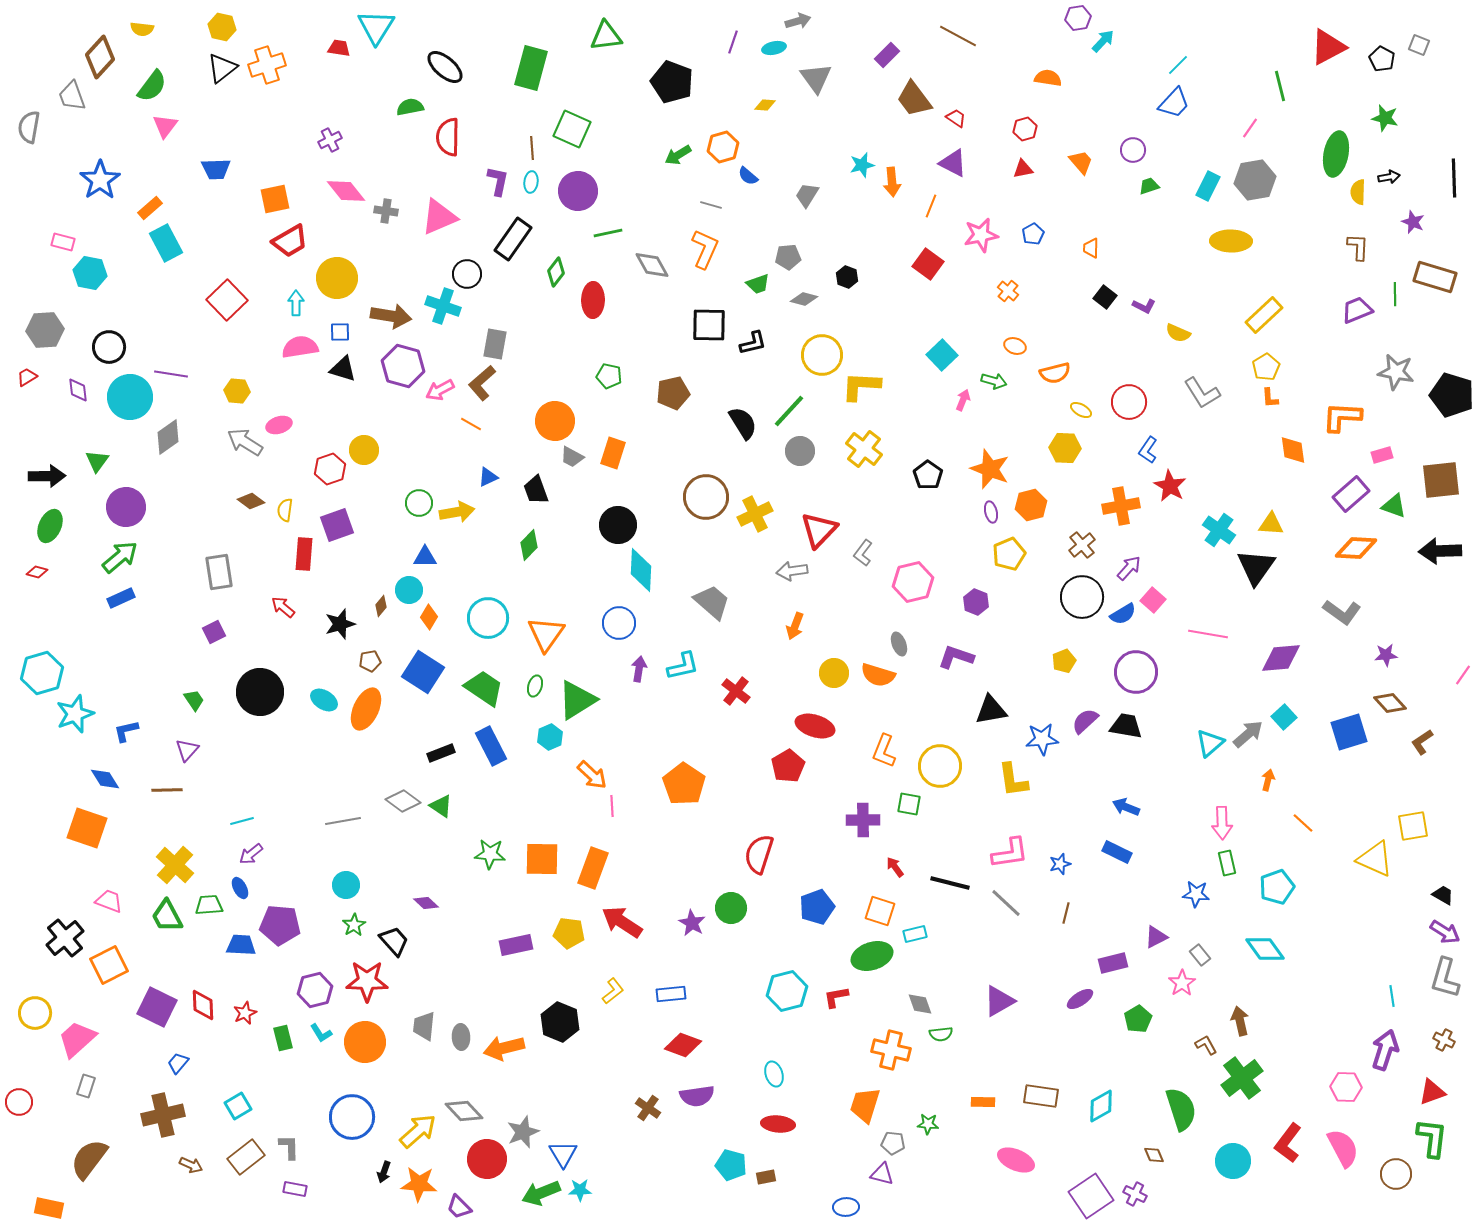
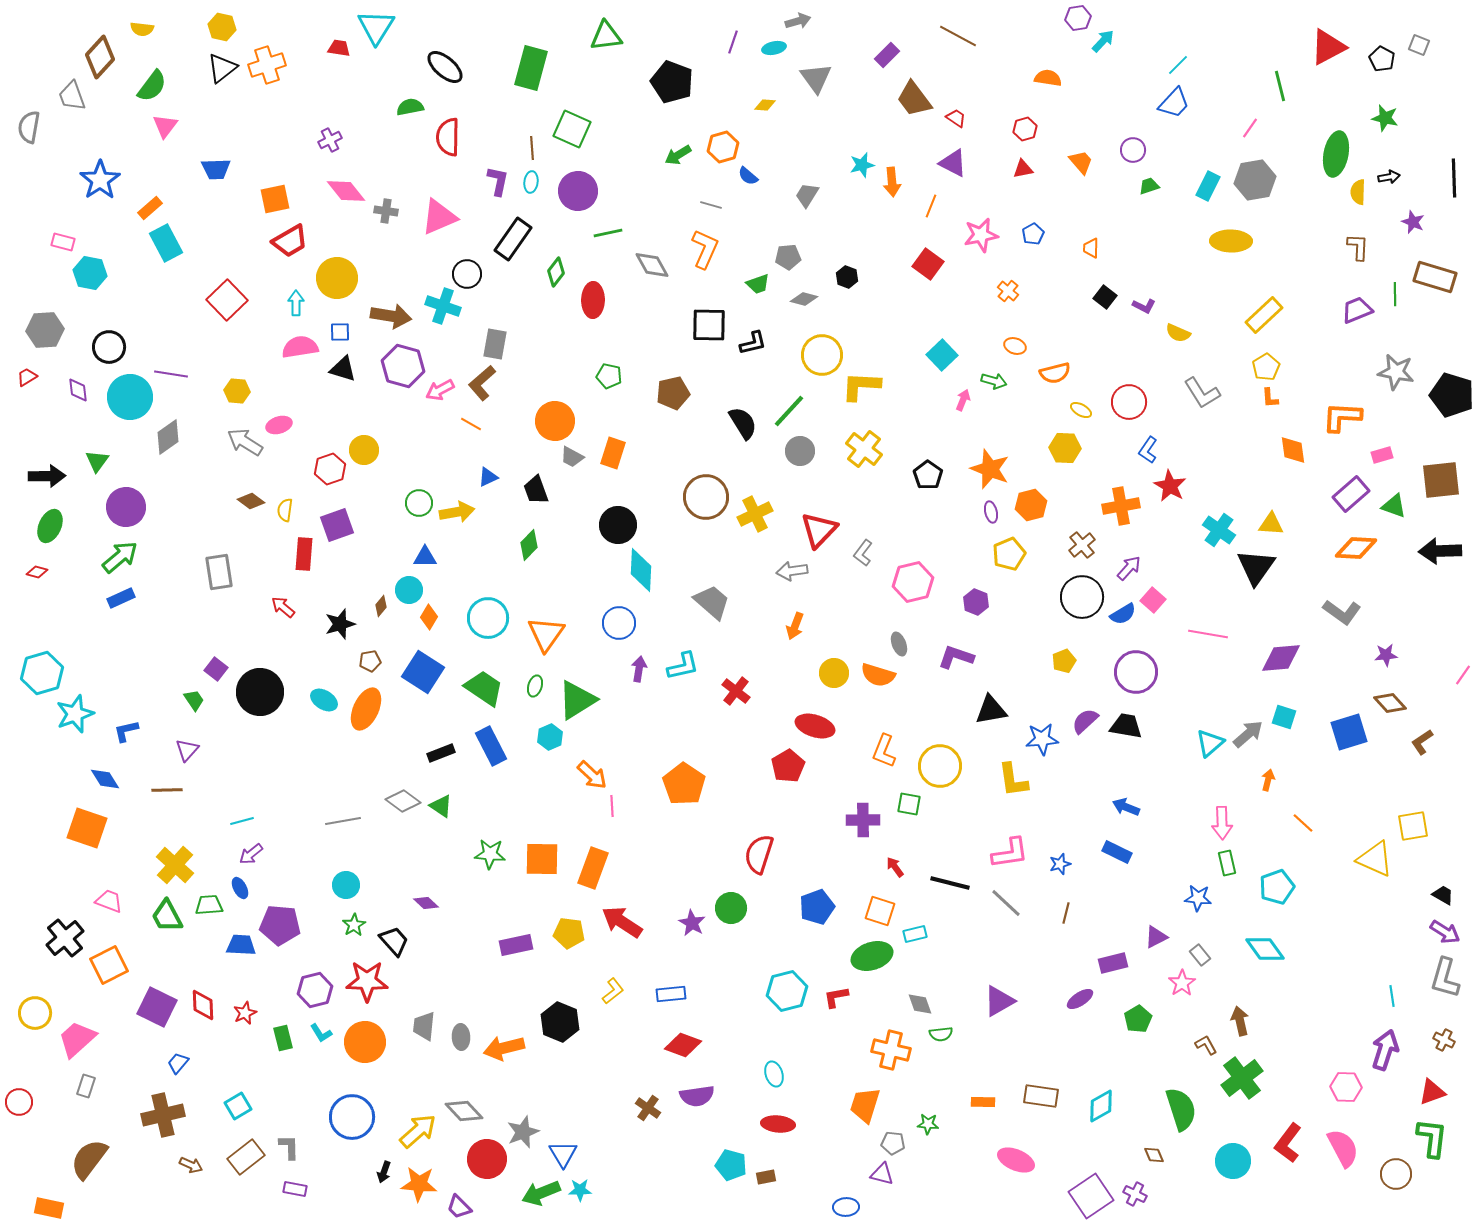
purple square at (214, 632): moved 2 px right, 37 px down; rotated 25 degrees counterclockwise
cyan square at (1284, 717): rotated 30 degrees counterclockwise
blue star at (1196, 894): moved 2 px right, 4 px down
